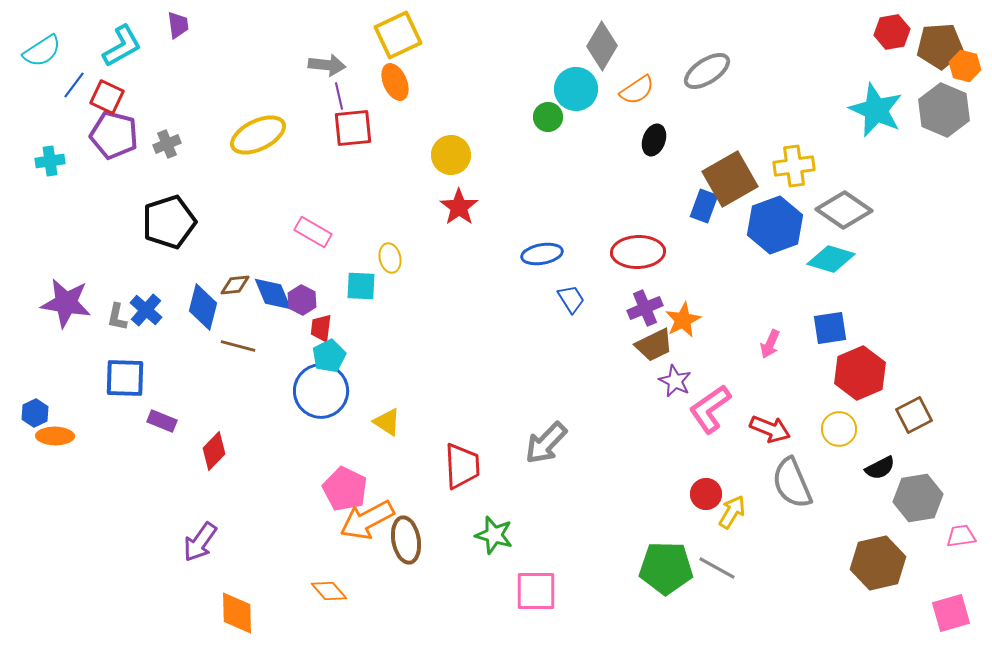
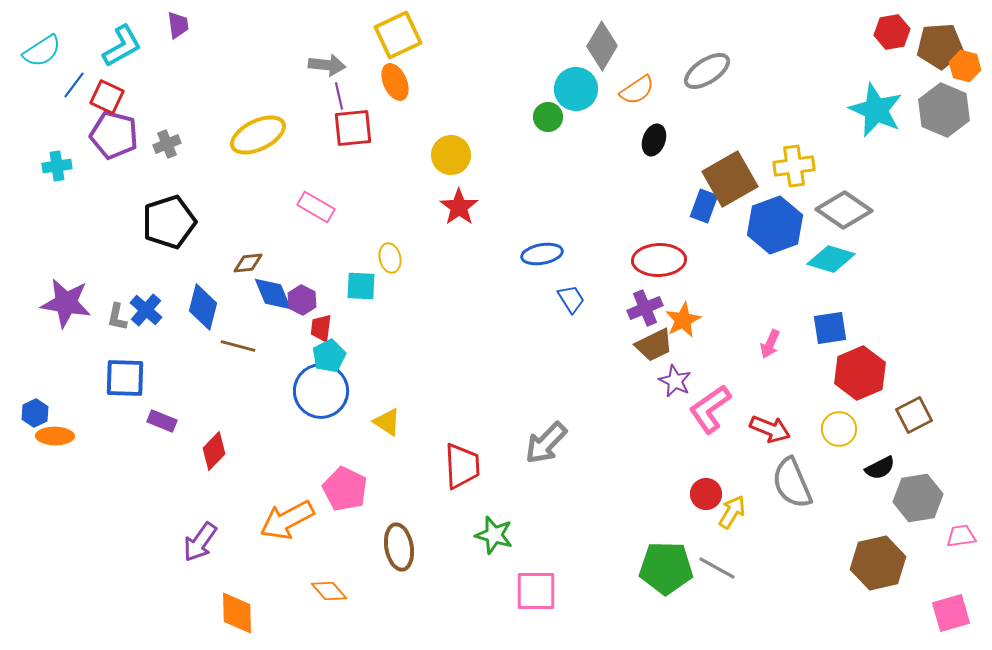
cyan cross at (50, 161): moved 7 px right, 5 px down
pink rectangle at (313, 232): moved 3 px right, 25 px up
red ellipse at (638, 252): moved 21 px right, 8 px down
brown diamond at (235, 285): moved 13 px right, 22 px up
orange arrow at (367, 520): moved 80 px left
brown ellipse at (406, 540): moved 7 px left, 7 px down
